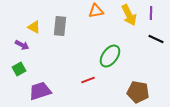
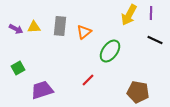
orange triangle: moved 12 px left, 21 px down; rotated 28 degrees counterclockwise
yellow arrow: rotated 55 degrees clockwise
yellow triangle: rotated 32 degrees counterclockwise
black line: moved 1 px left, 1 px down
purple arrow: moved 6 px left, 16 px up
green ellipse: moved 5 px up
green square: moved 1 px left, 1 px up
red line: rotated 24 degrees counterclockwise
purple trapezoid: moved 2 px right, 1 px up
